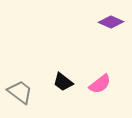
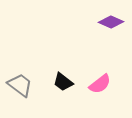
gray trapezoid: moved 7 px up
